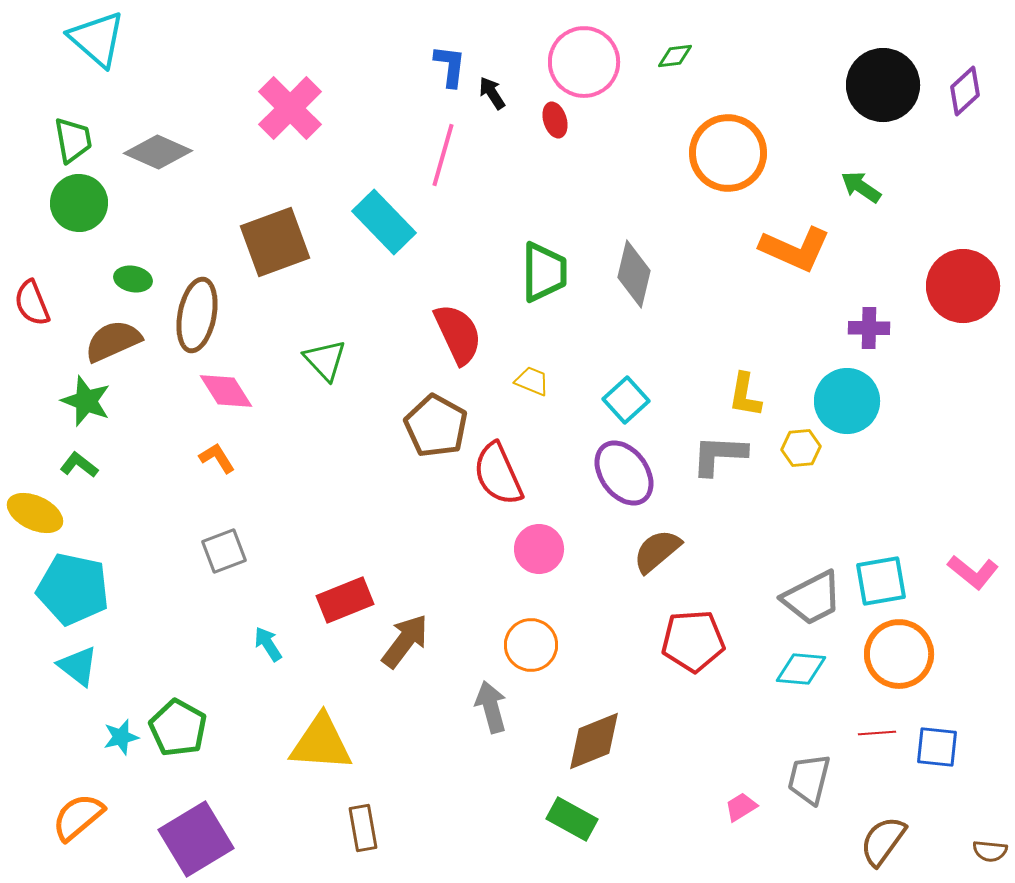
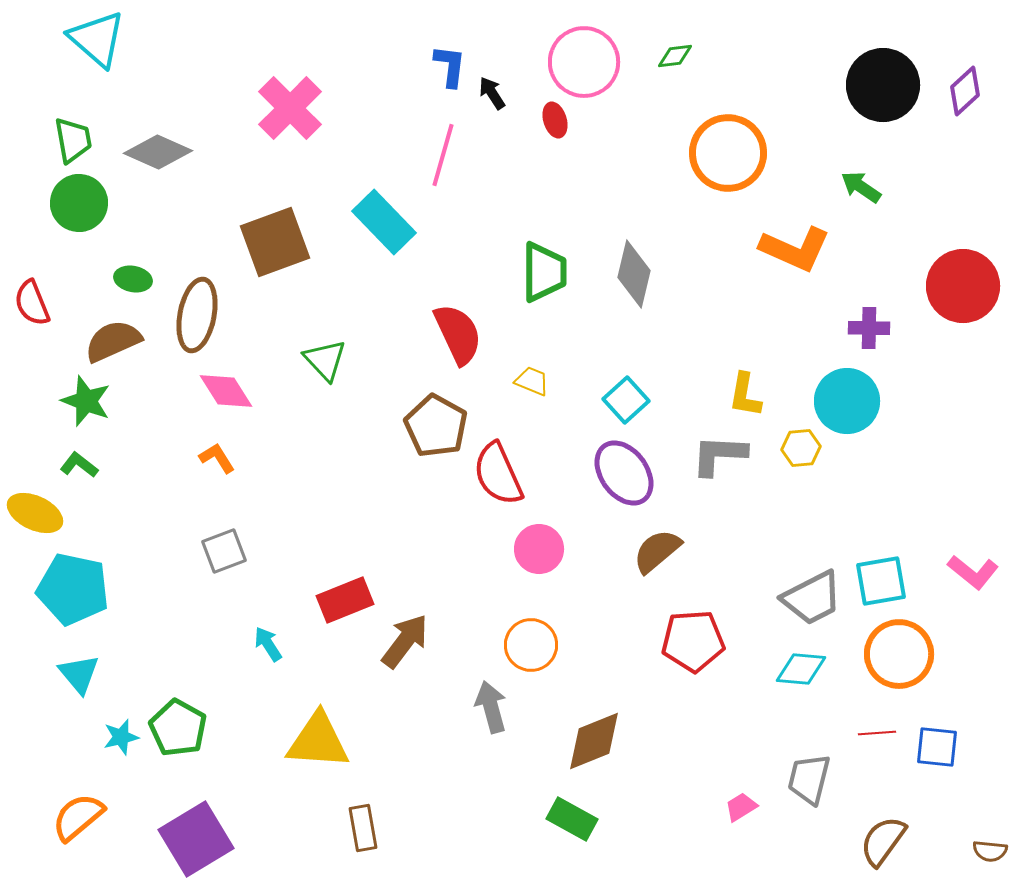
cyan triangle at (78, 666): moved 1 px right, 8 px down; rotated 12 degrees clockwise
yellow triangle at (321, 743): moved 3 px left, 2 px up
